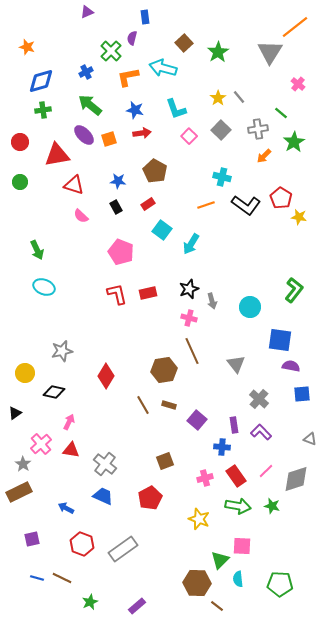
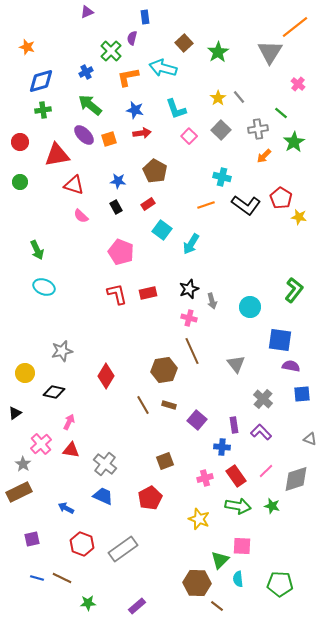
gray cross at (259, 399): moved 4 px right
green star at (90, 602): moved 2 px left, 1 px down; rotated 21 degrees clockwise
